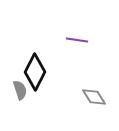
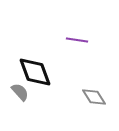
black diamond: rotated 48 degrees counterclockwise
gray semicircle: moved 2 px down; rotated 24 degrees counterclockwise
